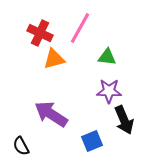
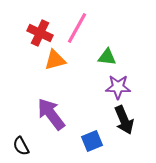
pink line: moved 3 px left
orange triangle: moved 1 px right, 1 px down
purple star: moved 9 px right, 4 px up
purple arrow: rotated 20 degrees clockwise
